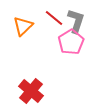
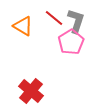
orange triangle: rotated 45 degrees counterclockwise
